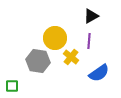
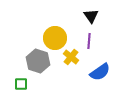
black triangle: rotated 35 degrees counterclockwise
gray hexagon: rotated 10 degrees clockwise
blue semicircle: moved 1 px right, 1 px up
green square: moved 9 px right, 2 px up
